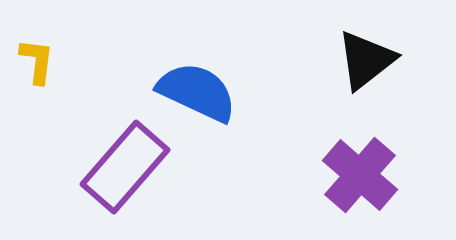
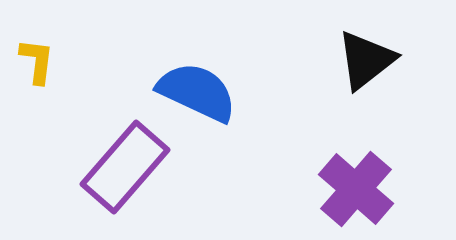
purple cross: moved 4 px left, 14 px down
